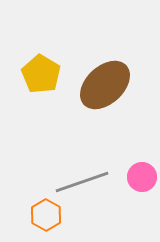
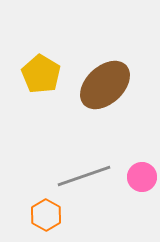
gray line: moved 2 px right, 6 px up
